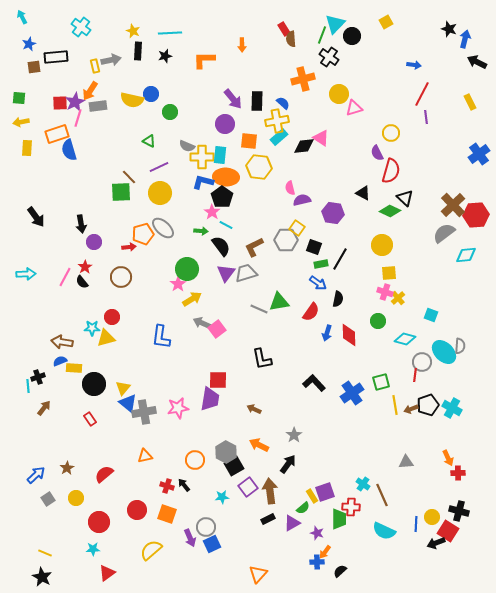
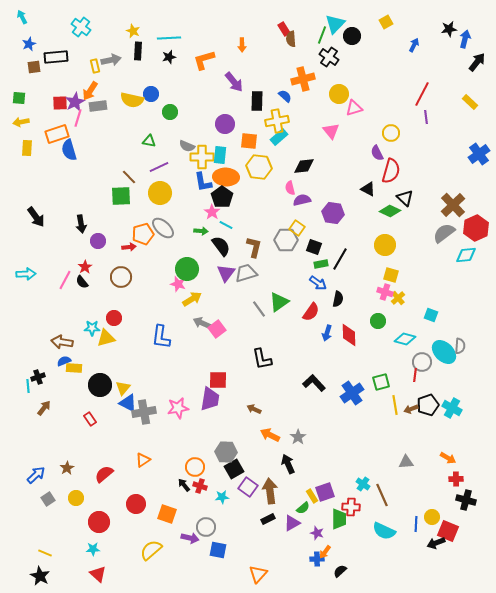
black star at (449, 29): rotated 28 degrees counterclockwise
cyan line at (170, 33): moved 1 px left, 5 px down
black star at (165, 56): moved 4 px right, 1 px down
orange L-shape at (204, 60): rotated 15 degrees counterclockwise
black arrow at (477, 62): rotated 102 degrees clockwise
blue arrow at (414, 65): moved 20 px up; rotated 72 degrees counterclockwise
purple arrow at (233, 99): moved 1 px right, 17 px up
yellow rectangle at (470, 102): rotated 21 degrees counterclockwise
blue semicircle at (283, 103): moved 2 px right, 7 px up
pink triangle at (321, 138): moved 10 px right, 7 px up; rotated 18 degrees clockwise
green triangle at (149, 141): rotated 16 degrees counterclockwise
black diamond at (304, 146): moved 20 px down
blue L-shape at (203, 182): rotated 115 degrees counterclockwise
green square at (121, 192): moved 4 px down
black triangle at (363, 193): moved 5 px right, 4 px up
red hexagon at (476, 215): moved 13 px down; rotated 20 degrees counterclockwise
purple circle at (94, 242): moved 4 px right, 1 px up
yellow circle at (382, 245): moved 3 px right
brown L-shape at (254, 247): rotated 130 degrees clockwise
yellow square at (389, 273): moved 2 px right, 2 px down; rotated 21 degrees clockwise
pink line at (65, 277): moved 3 px down
pink star at (178, 284): rotated 21 degrees counterclockwise
green triangle at (279, 302): rotated 25 degrees counterclockwise
gray line at (259, 309): rotated 30 degrees clockwise
red circle at (112, 317): moved 2 px right, 1 px down
blue semicircle at (60, 361): moved 4 px right
black circle at (94, 384): moved 6 px right, 1 px down
blue triangle at (128, 403): rotated 12 degrees counterclockwise
gray star at (294, 435): moved 4 px right, 2 px down
orange arrow at (259, 445): moved 11 px right, 10 px up
gray hexagon at (226, 452): rotated 25 degrees counterclockwise
orange triangle at (145, 456): moved 2 px left, 4 px down; rotated 21 degrees counterclockwise
orange arrow at (448, 458): rotated 35 degrees counterclockwise
orange circle at (195, 460): moved 7 px down
black arrow at (288, 464): rotated 60 degrees counterclockwise
black square at (234, 466): moved 3 px down
red cross at (458, 473): moved 2 px left, 6 px down
red cross at (167, 486): moved 33 px right
purple square at (248, 487): rotated 18 degrees counterclockwise
red circle at (137, 510): moved 1 px left, 6 px up
black cross at (459, 511): moved 7 px right, 11 px up
red square at (448, 531): rotated 10 degrees counterclockwise
purple arrow at (190, 538): rotated 54 degrees counterclockwise
blue square at (212, 544): moved 6 px right, 6 px down; rotated 36 degrees clockwise
blue cross at (317, 562): moved 3 px up
red triangle at (107, 573): moved 9 px left, 1 px down; rotated 42 degrees counterclockwise
black star at (42, 577): moved 2 px left, 1 px up
